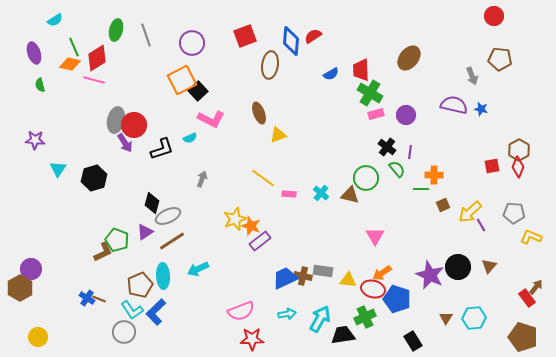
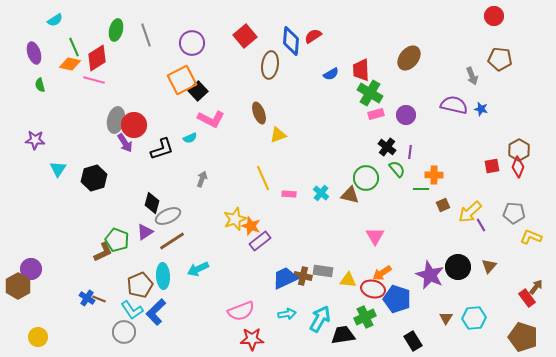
red square at (245, 36): rotated 20 degrees counterclockwise
yellow line at (263, 178): rotated 30 degrees clockwise
brown hexagon at (20, 288): moved 2 px left, 2 px up
